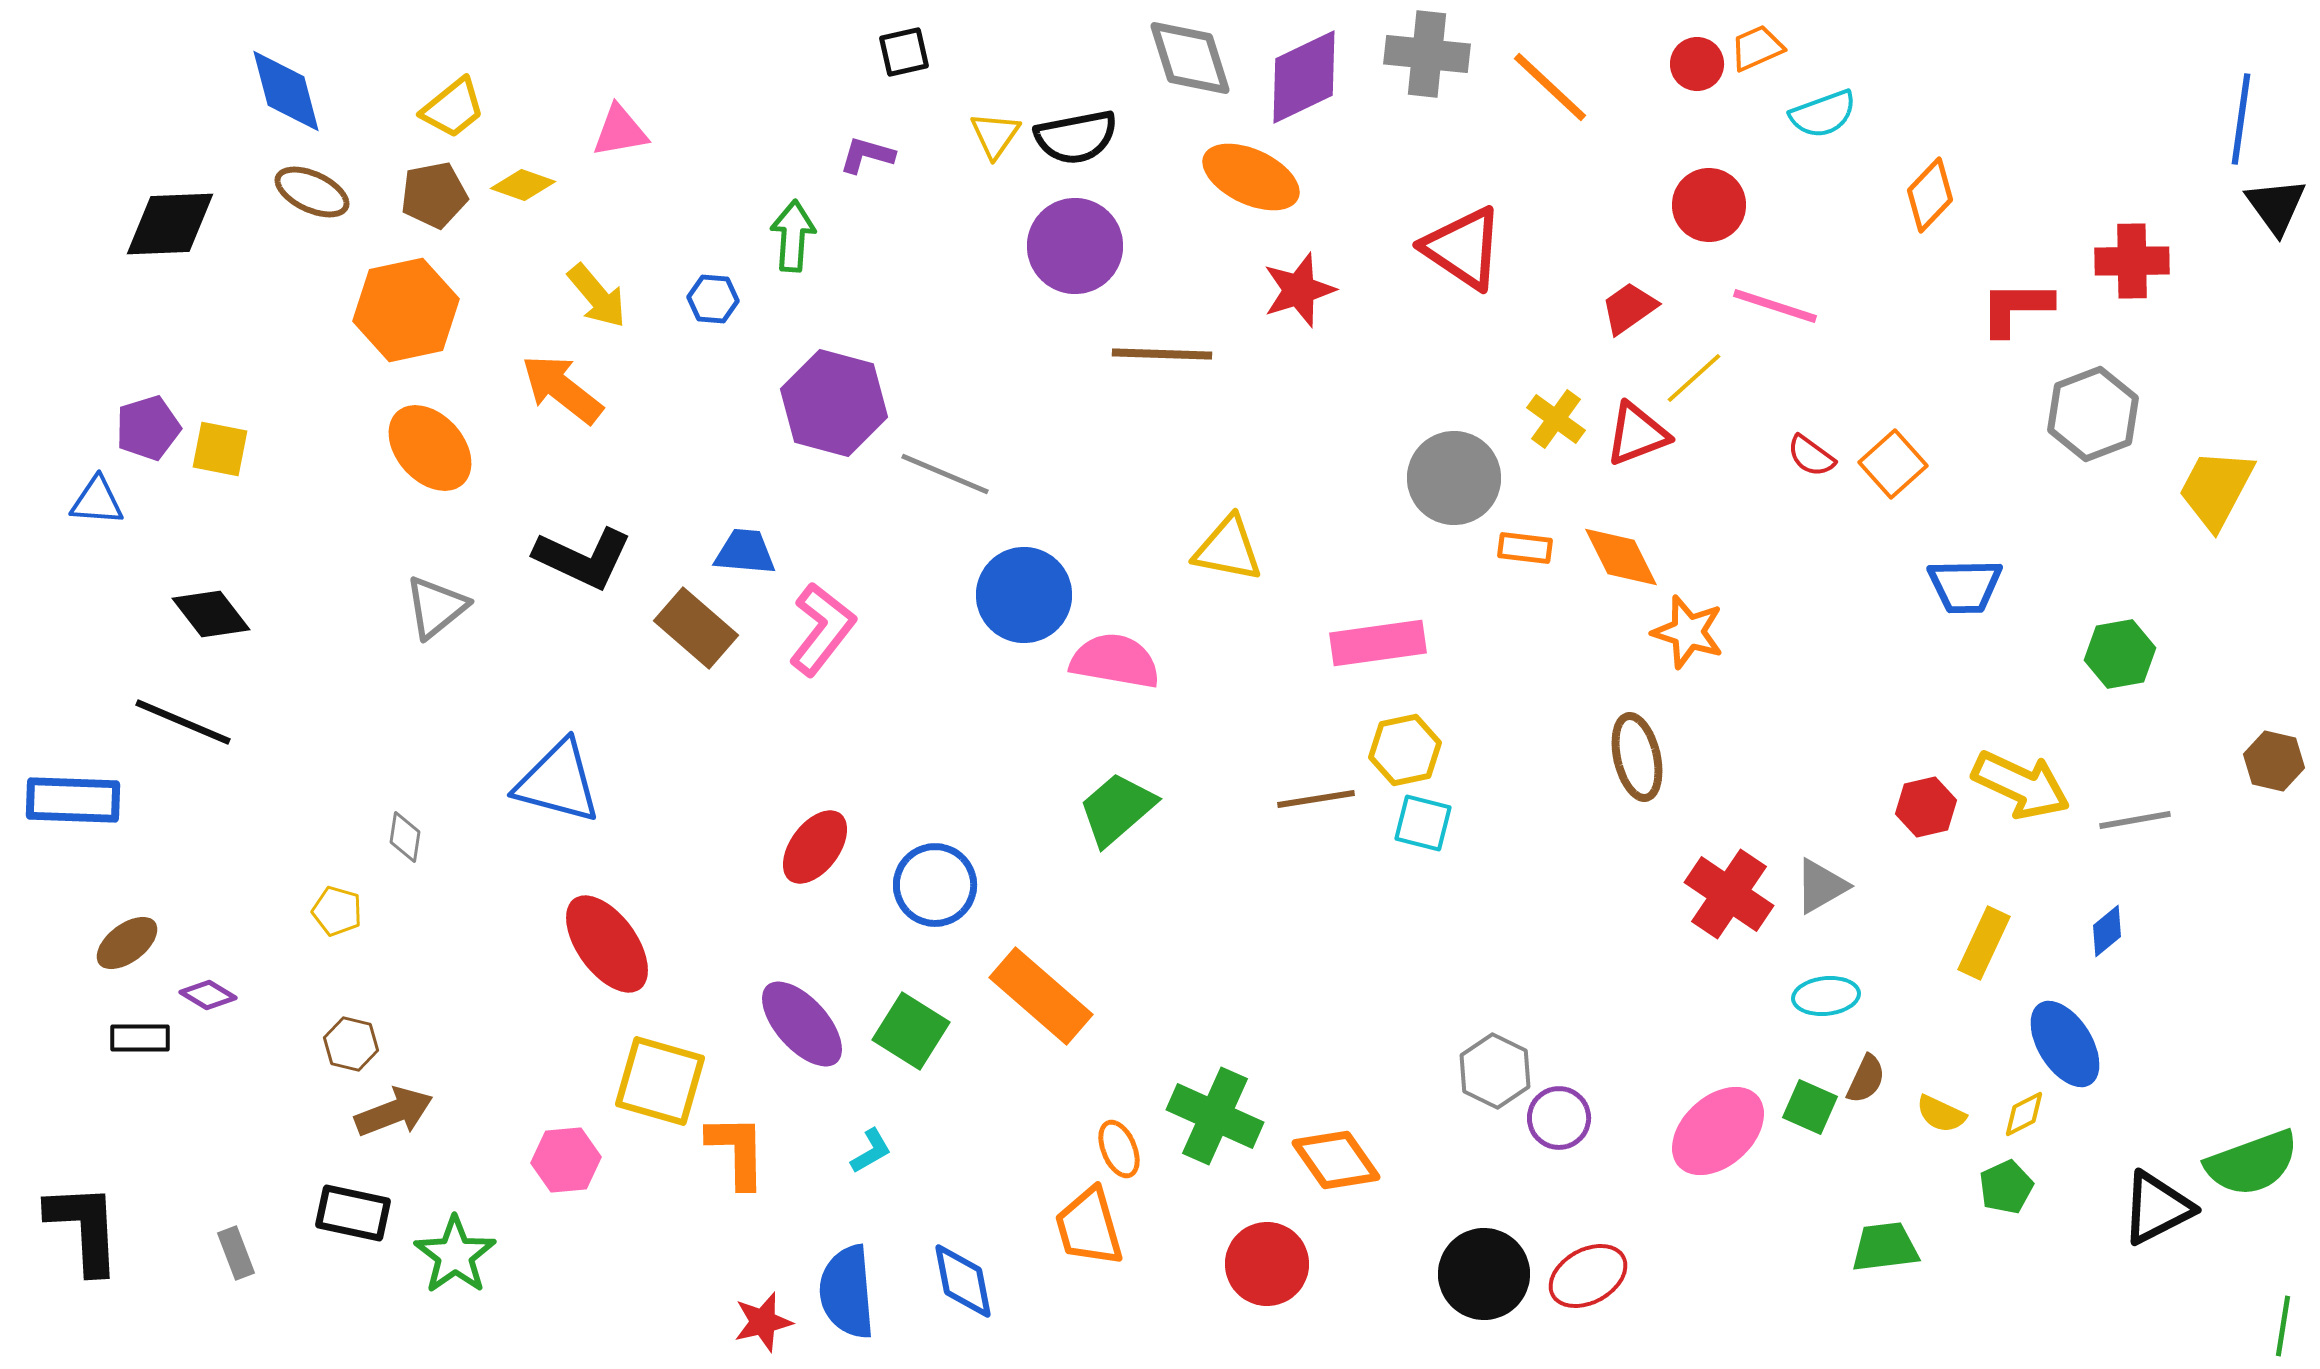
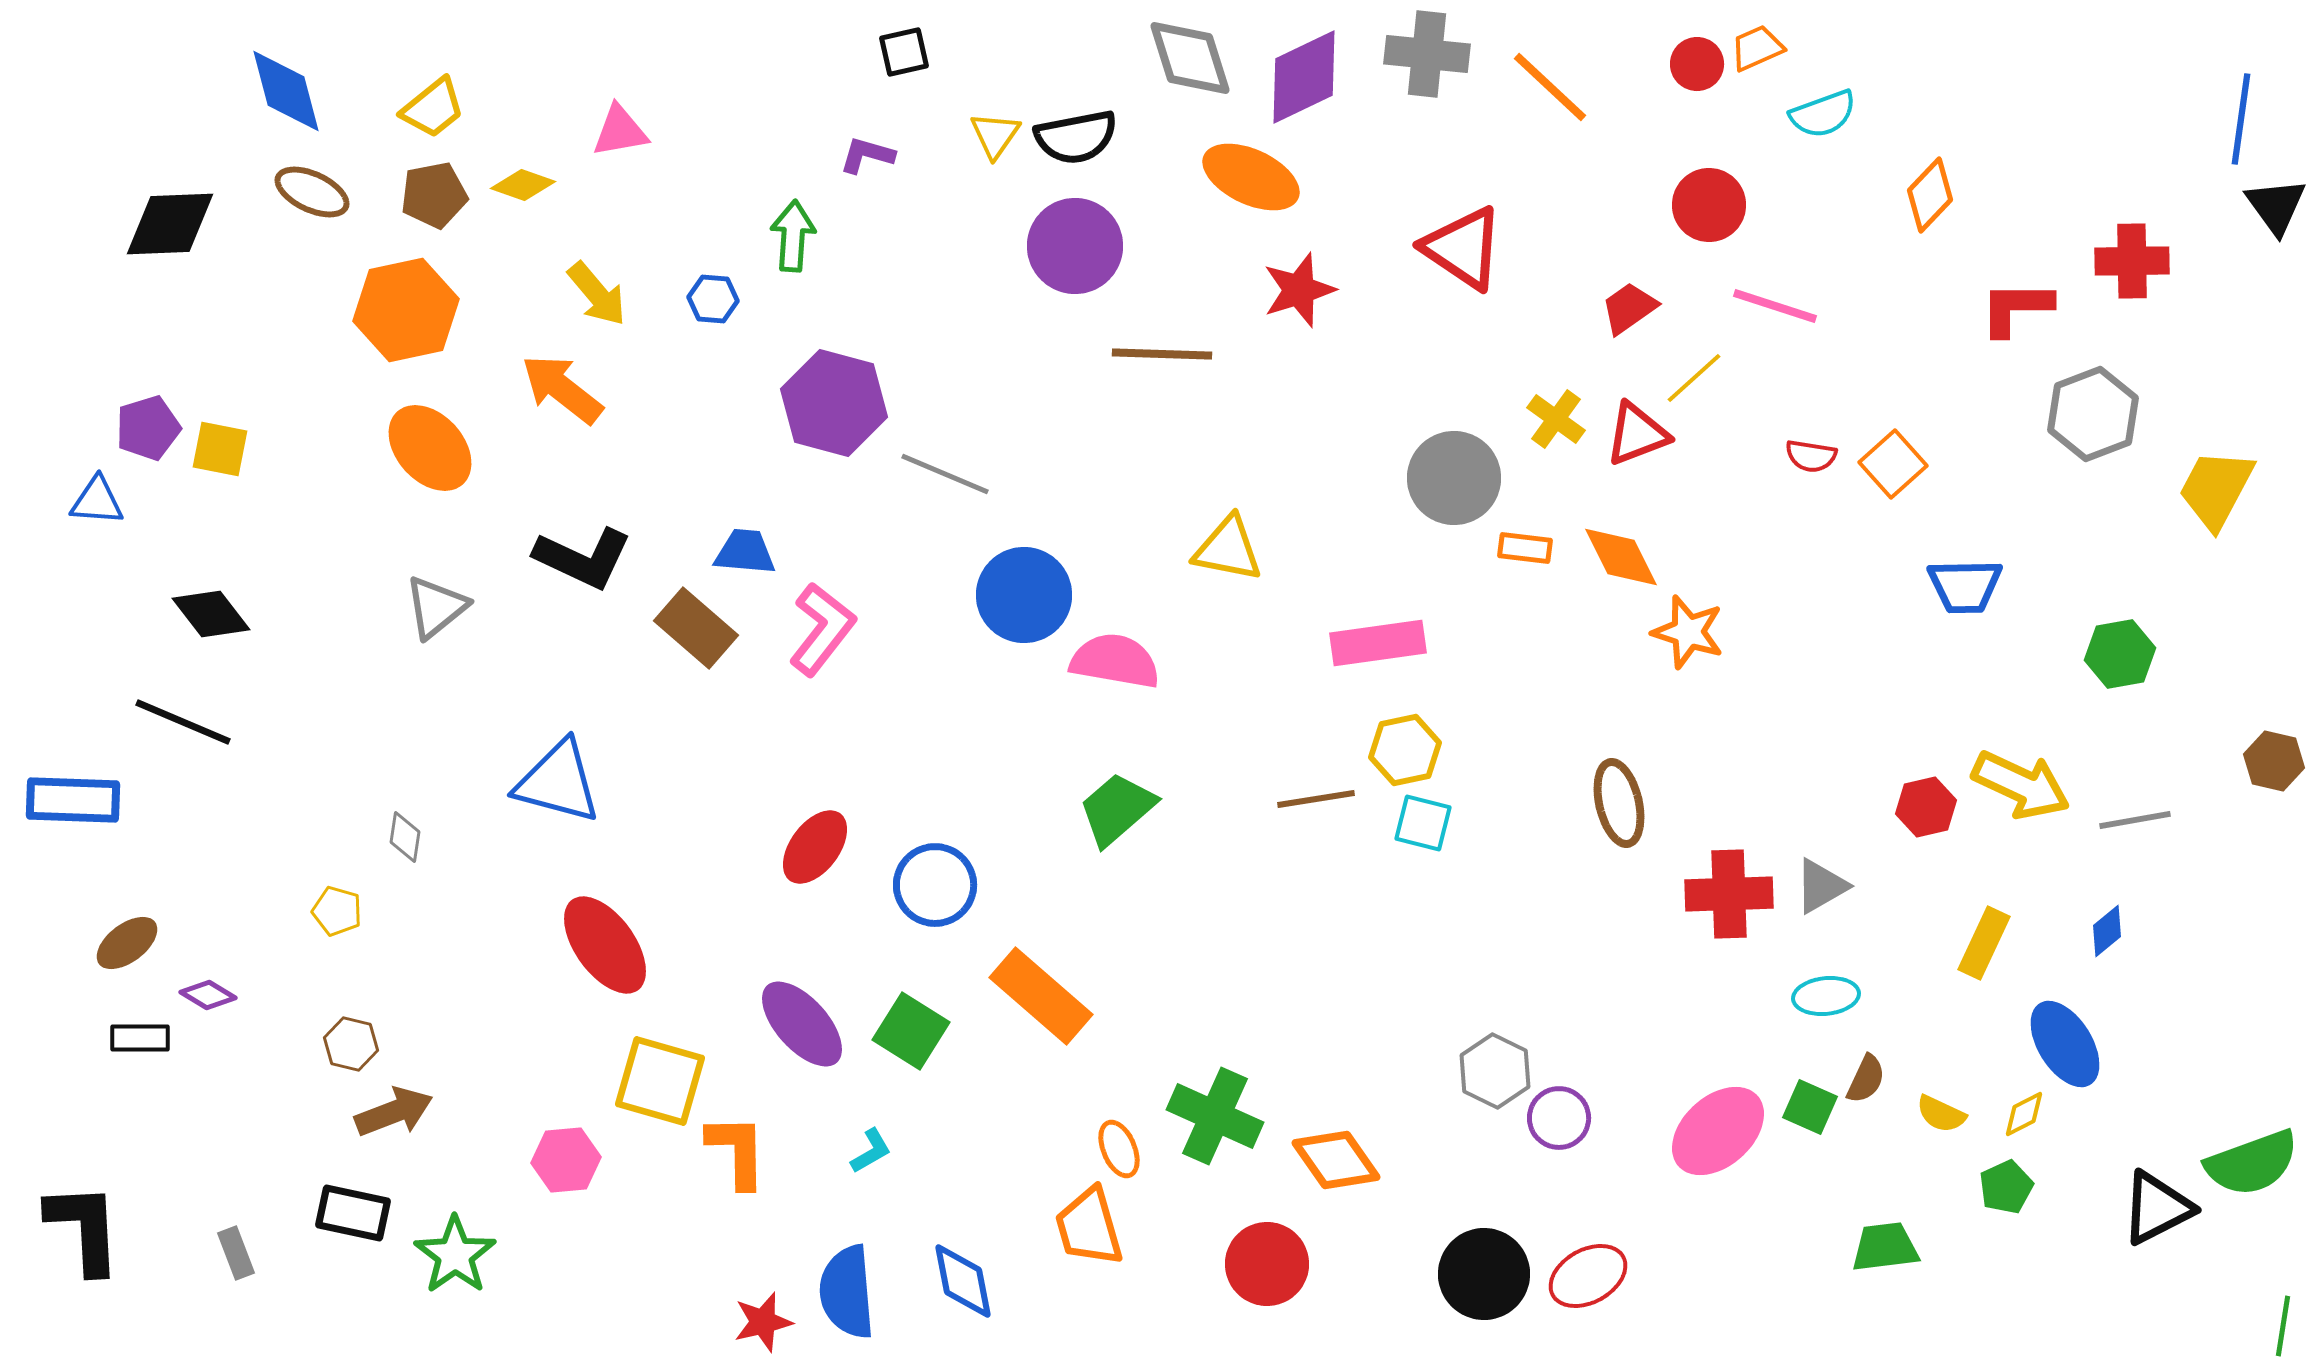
yellow trapezoid at (453, 108): moved 20 px left
yellow arrow at (597, 296): moved 2 px up
red semicircle at (1811, 456): rotated 27 degrees counterclockwise
brown ellipse at (1637, 757): moved 18 px left, 46 px down
red cross at (1729, 894): rotated 36 degrees counterclockwise
red ellipse at (607, 944): moved 2 px left, 1 px down
